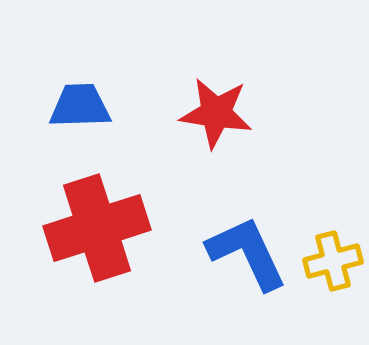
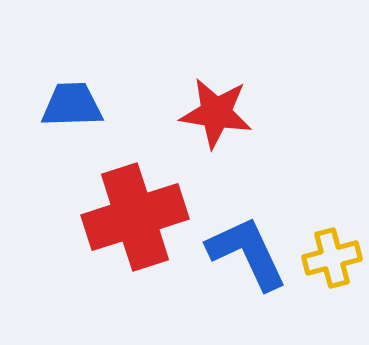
blue trapezoid: moved 8 px left, 1 px up
red cross: moved 38 px right, 11 px up
yellow cross: moved 1 px left, 3 px up
